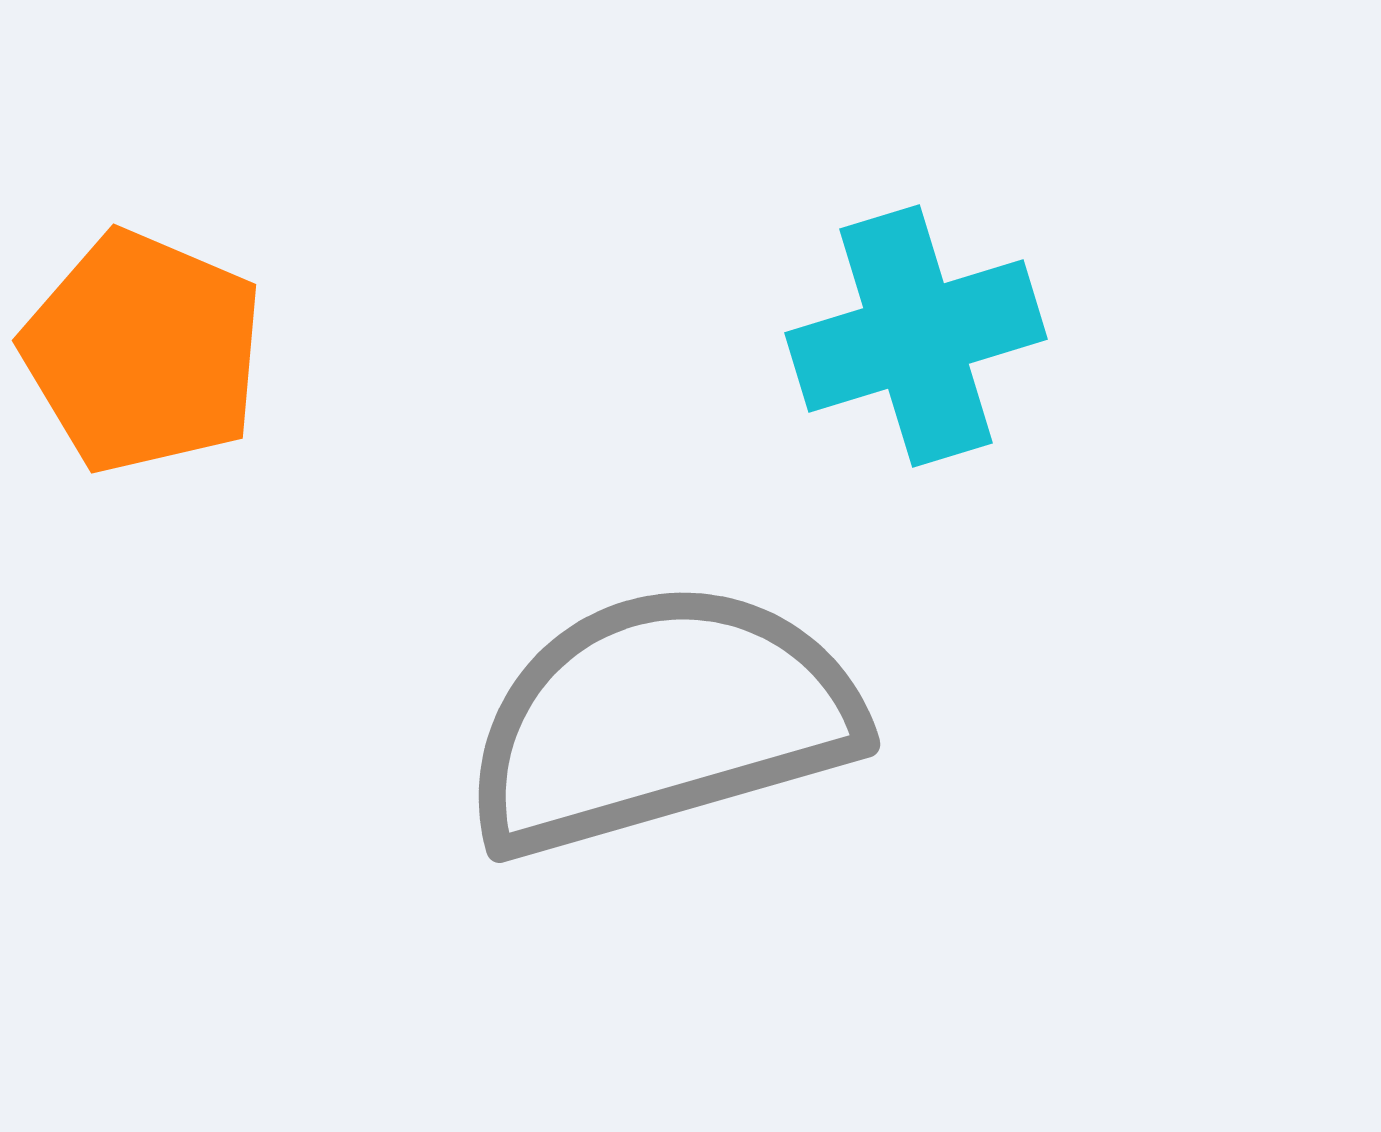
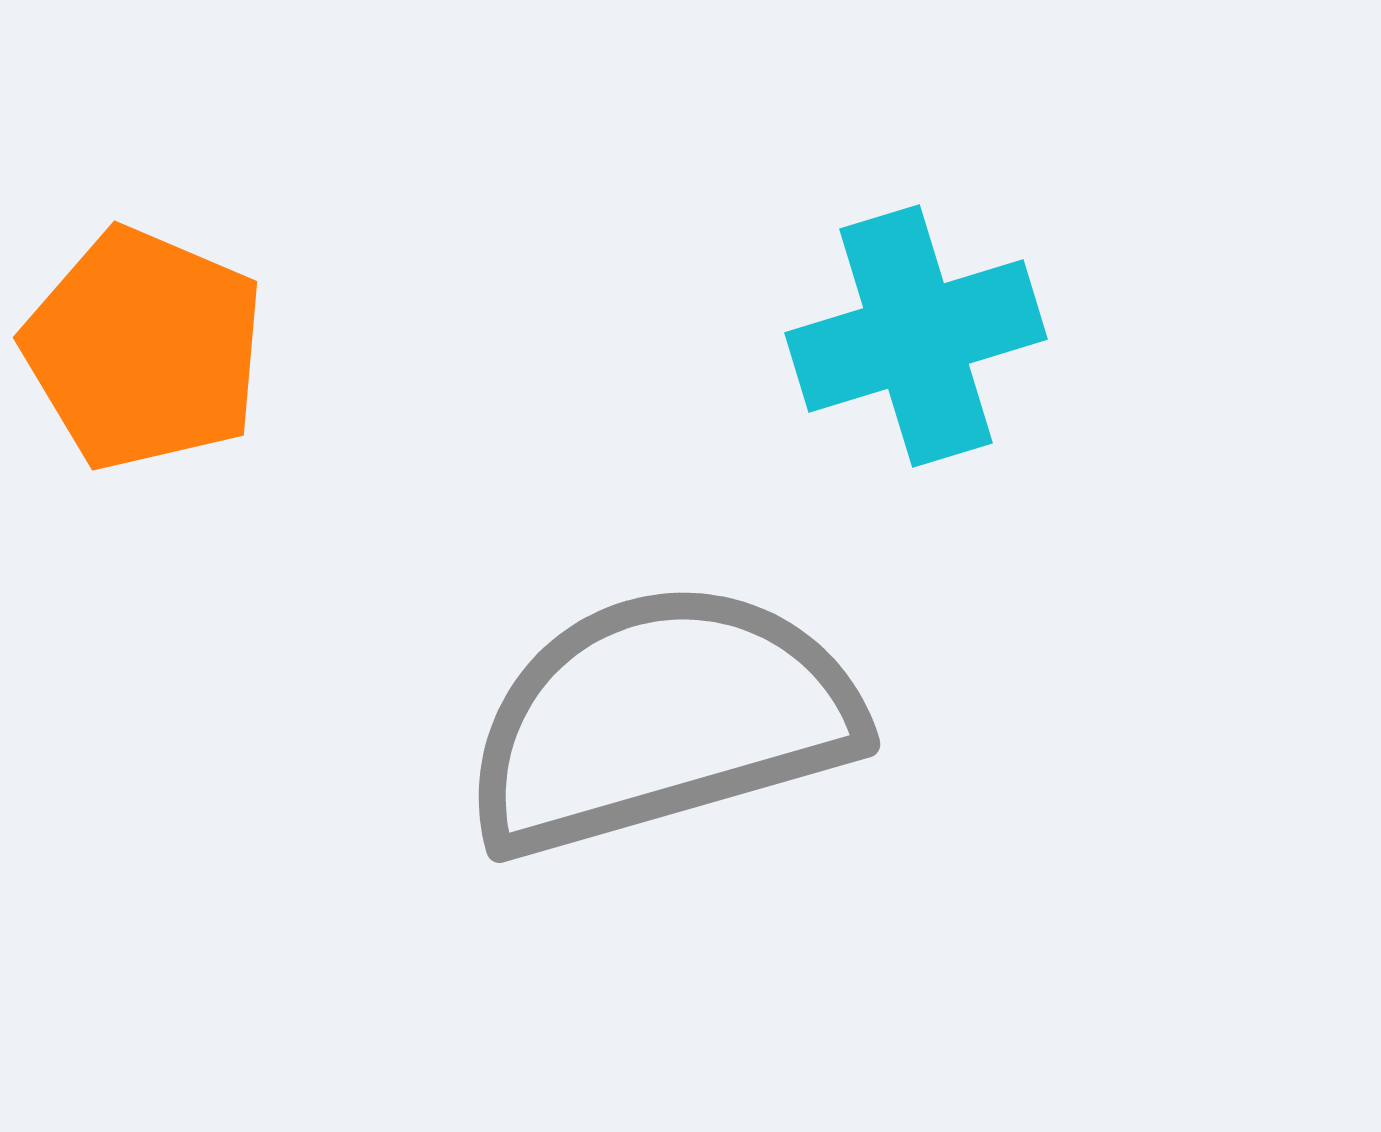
orange pentagon: moved 1 px right, 3 px up
